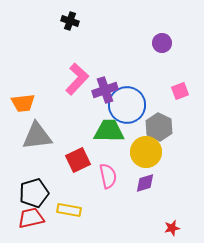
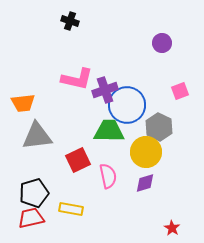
pink L-shape: rotated 60 degrees clockwise
yellow rectangle: moved 2 px right, 1 px up
red star: rotated 28 degrees counterclockwise
